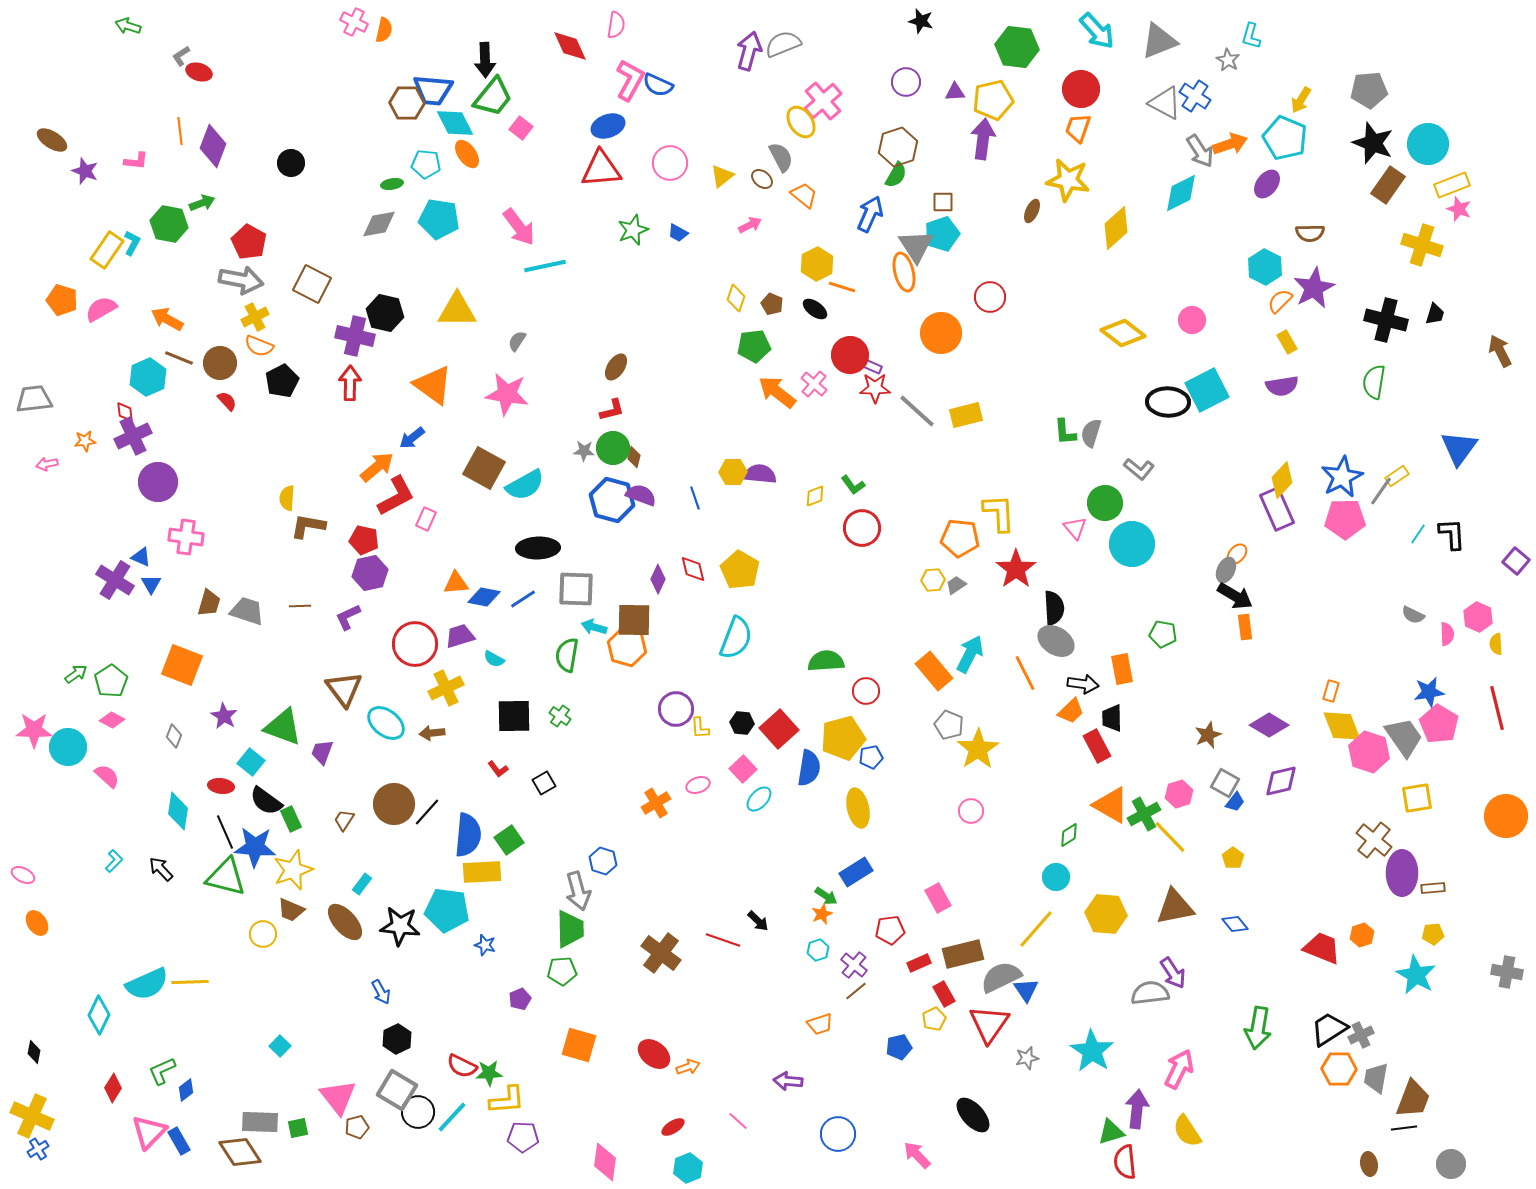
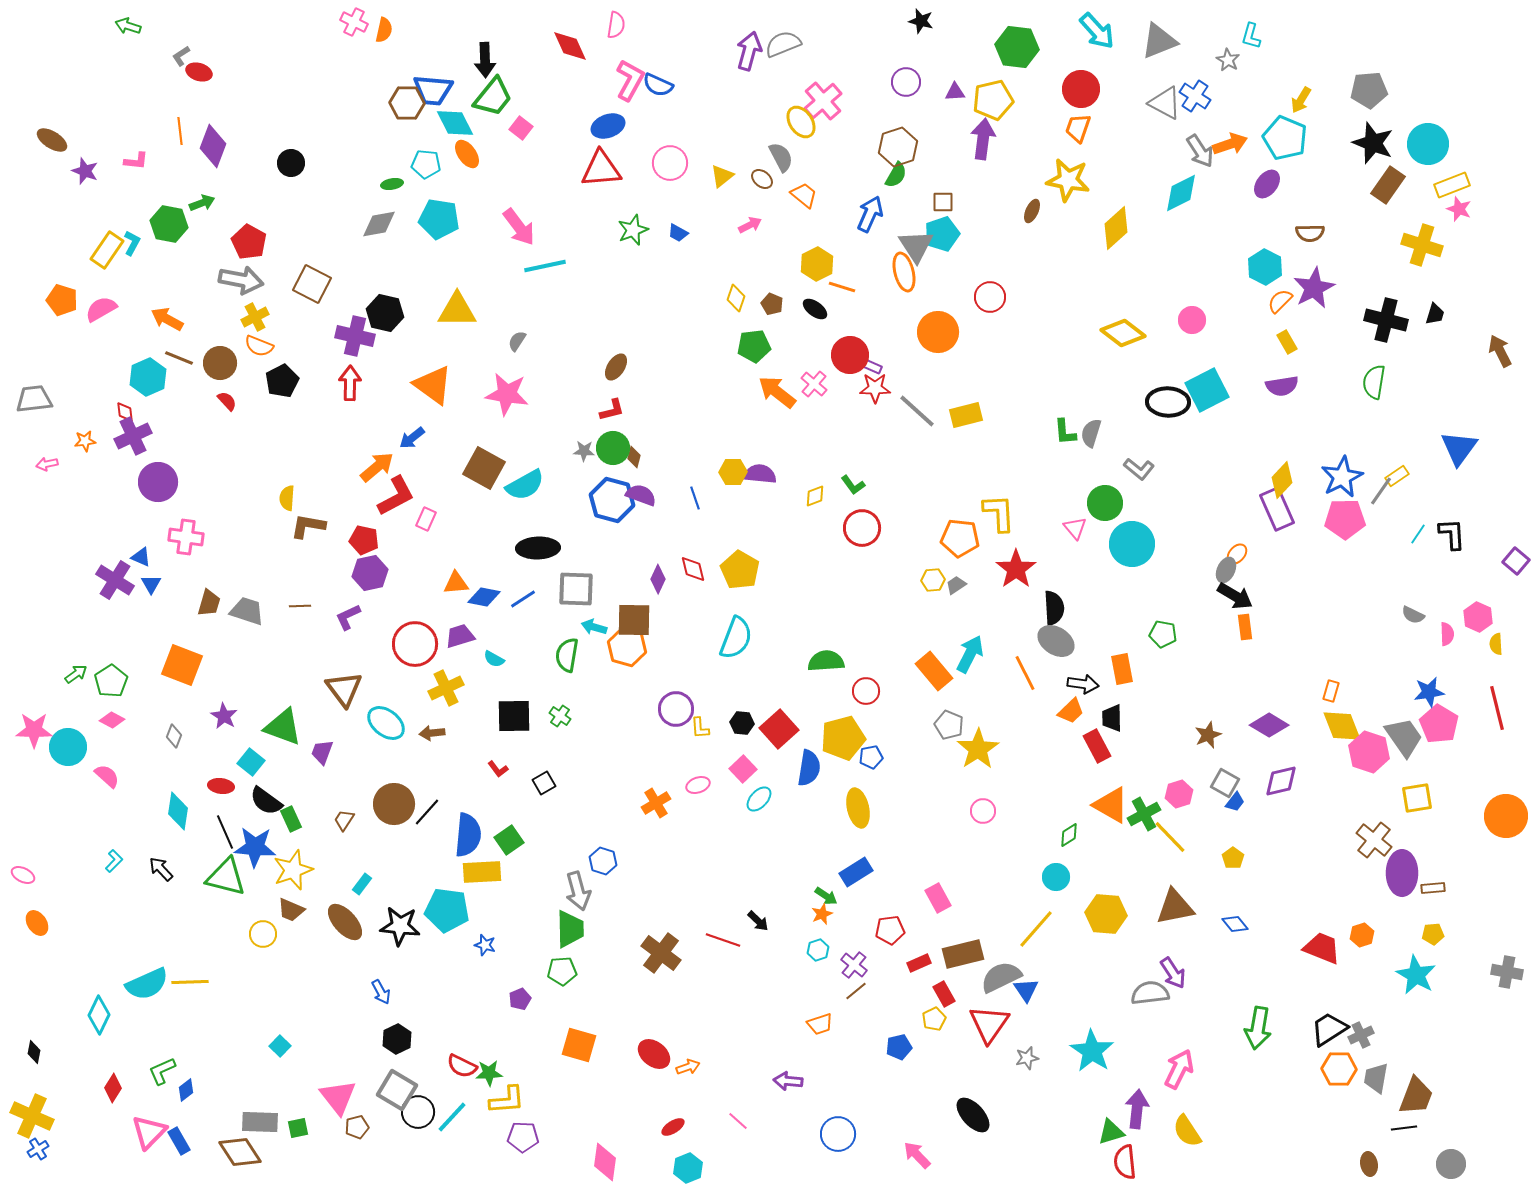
orange circle at (941, 333): moved 3 px left, 1 px up
pink circle at (971, 811): moved 12 px right
brown trapezoid at (1413, 1099): moved 3 px right, 3 px up
